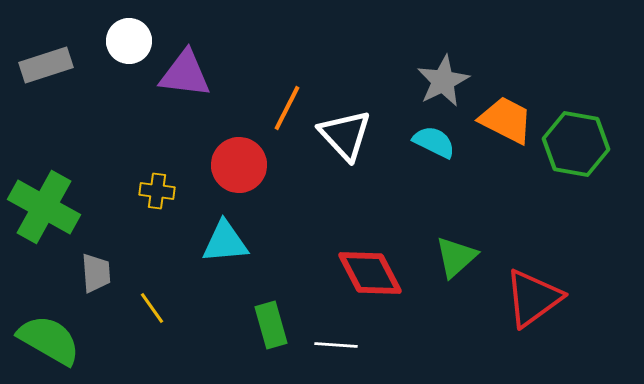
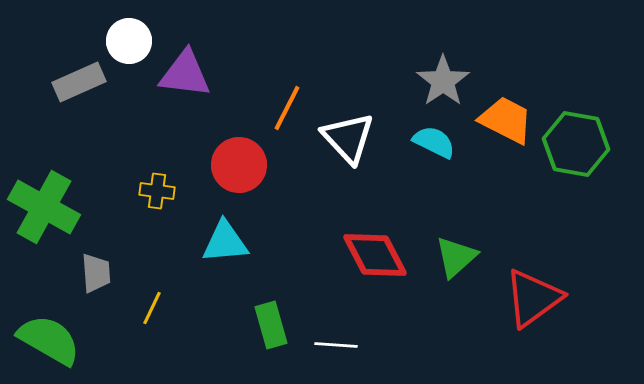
gray rectangle: moved 33 px right, 17 px down; rotated 6 degrees counterclockwise
gray star: rotated 8 degrees counterclockwise
white triangle: moved 3 px right, 3 px down
red diamond: moved 5 px right, 18 px up
yellow line: rotated 60 degrees clockwise
